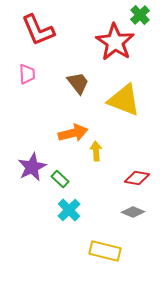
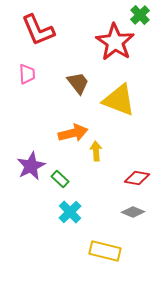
yellow triangle: moved 5 px left
purple star: moved 1 px left, 1 px up
cyan cross: moved 1 px right, 2 px down
